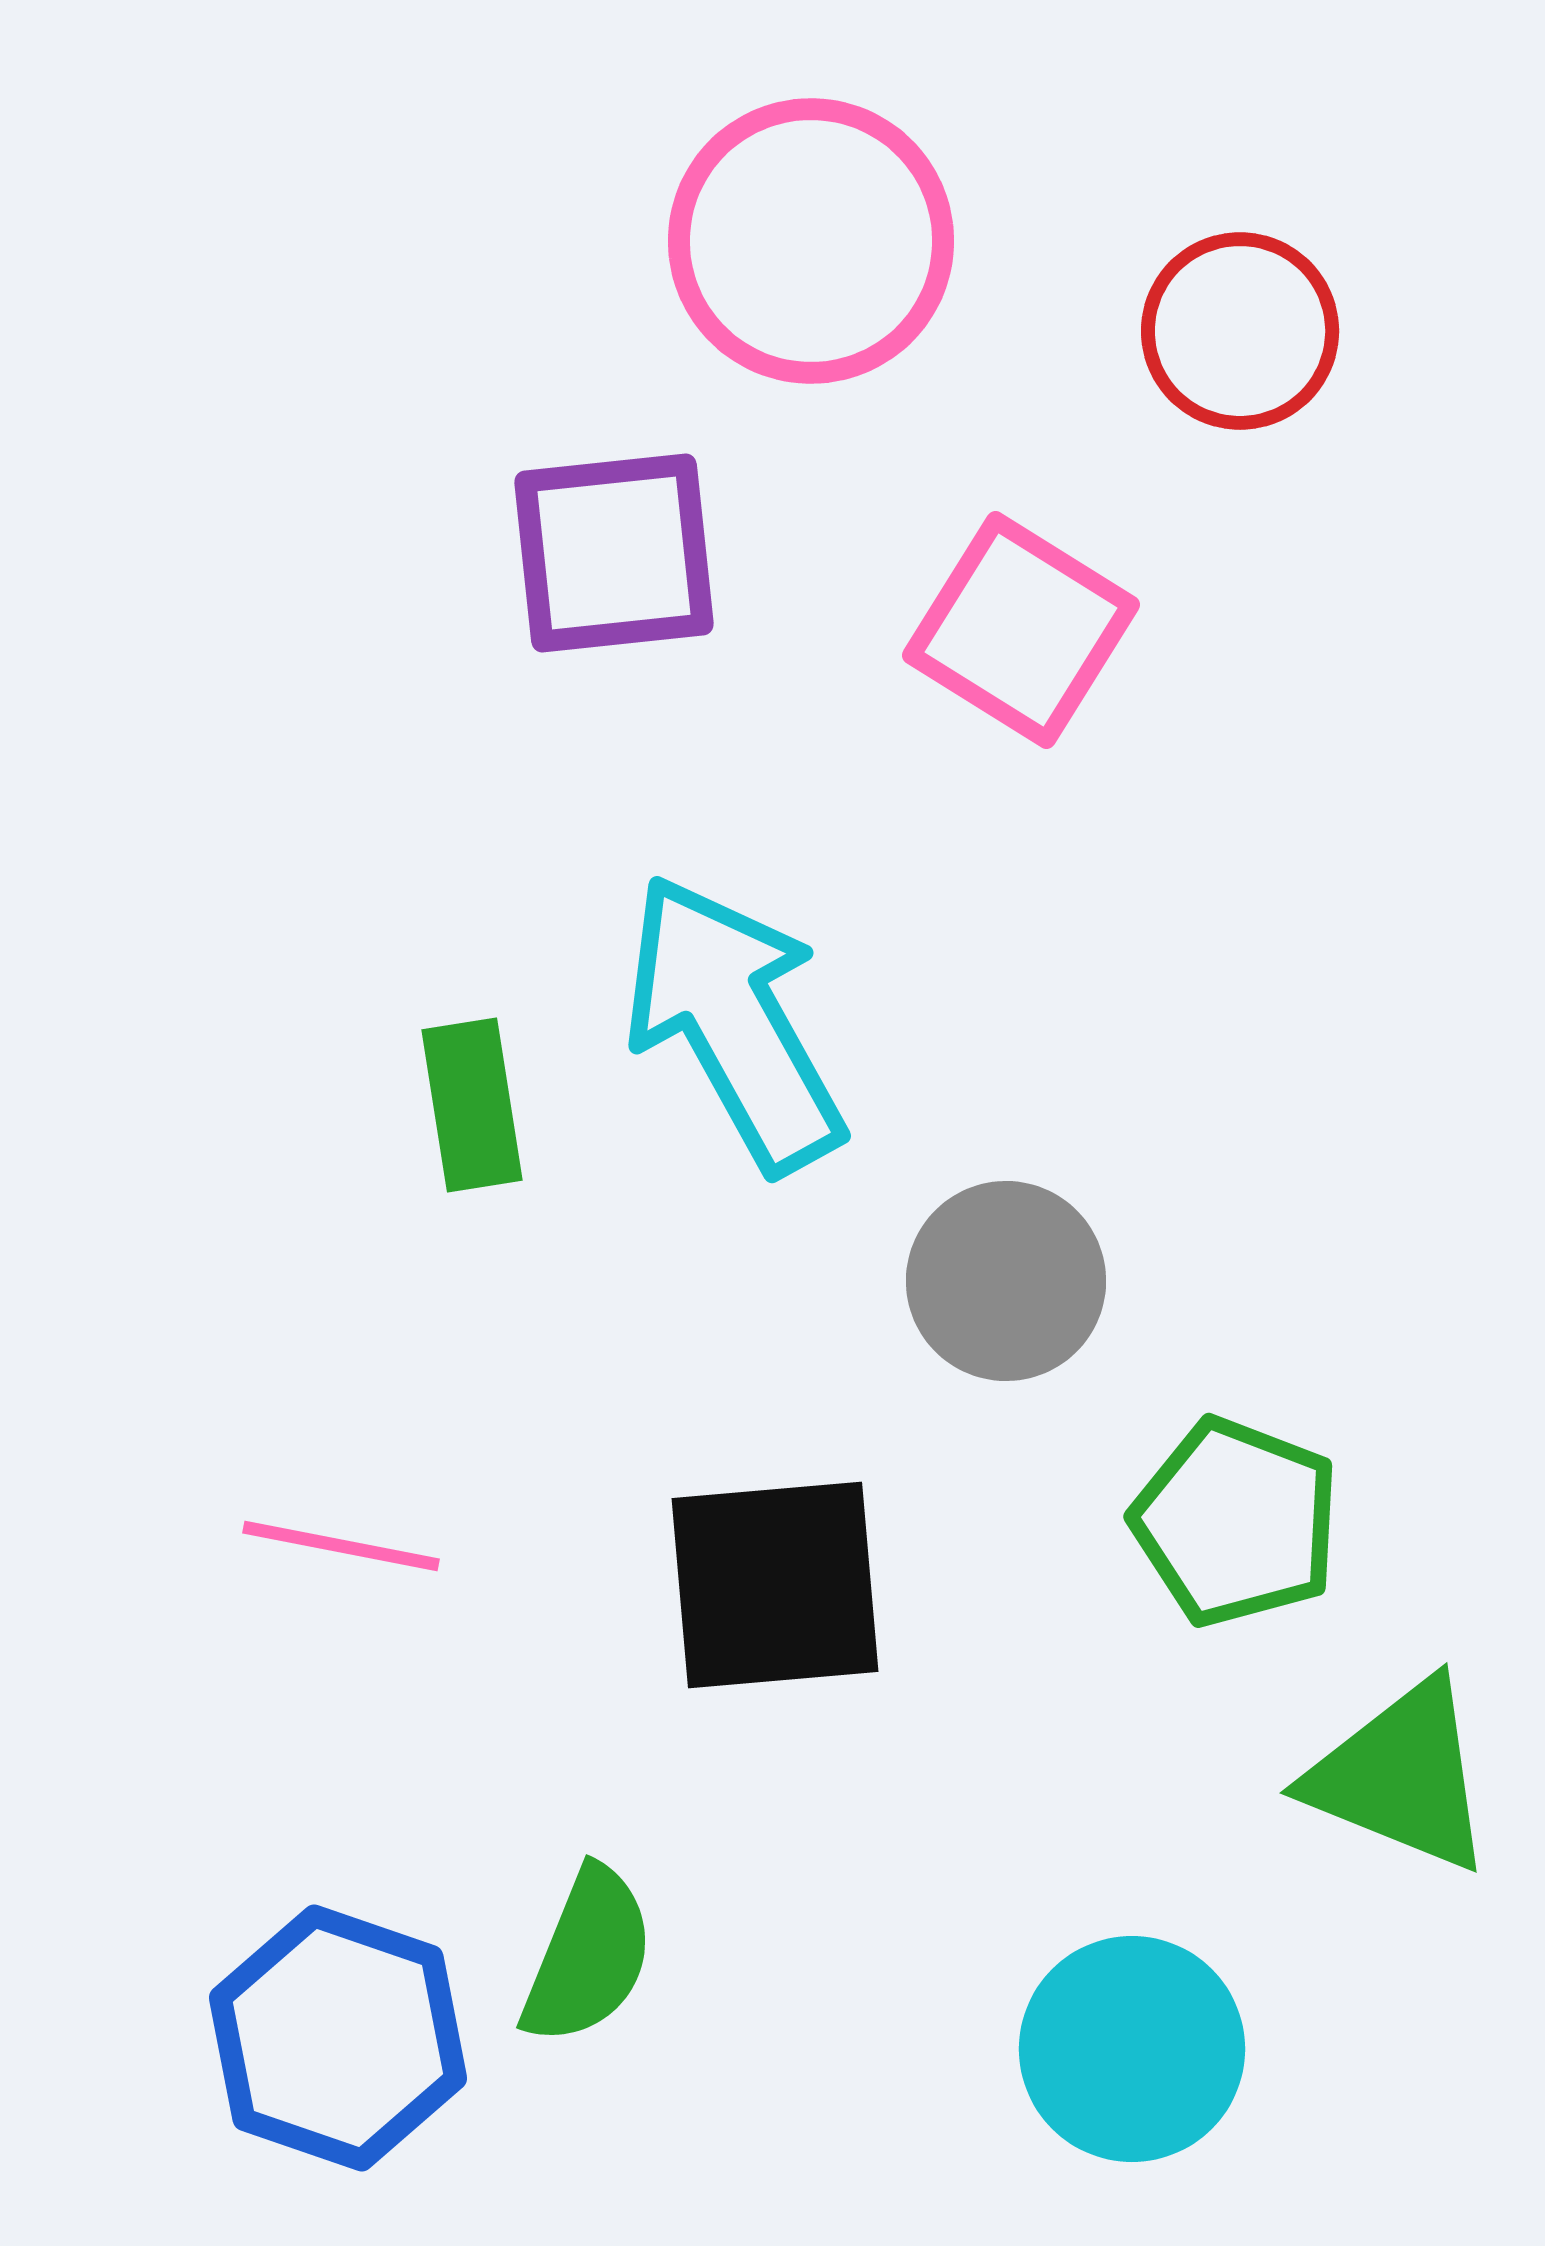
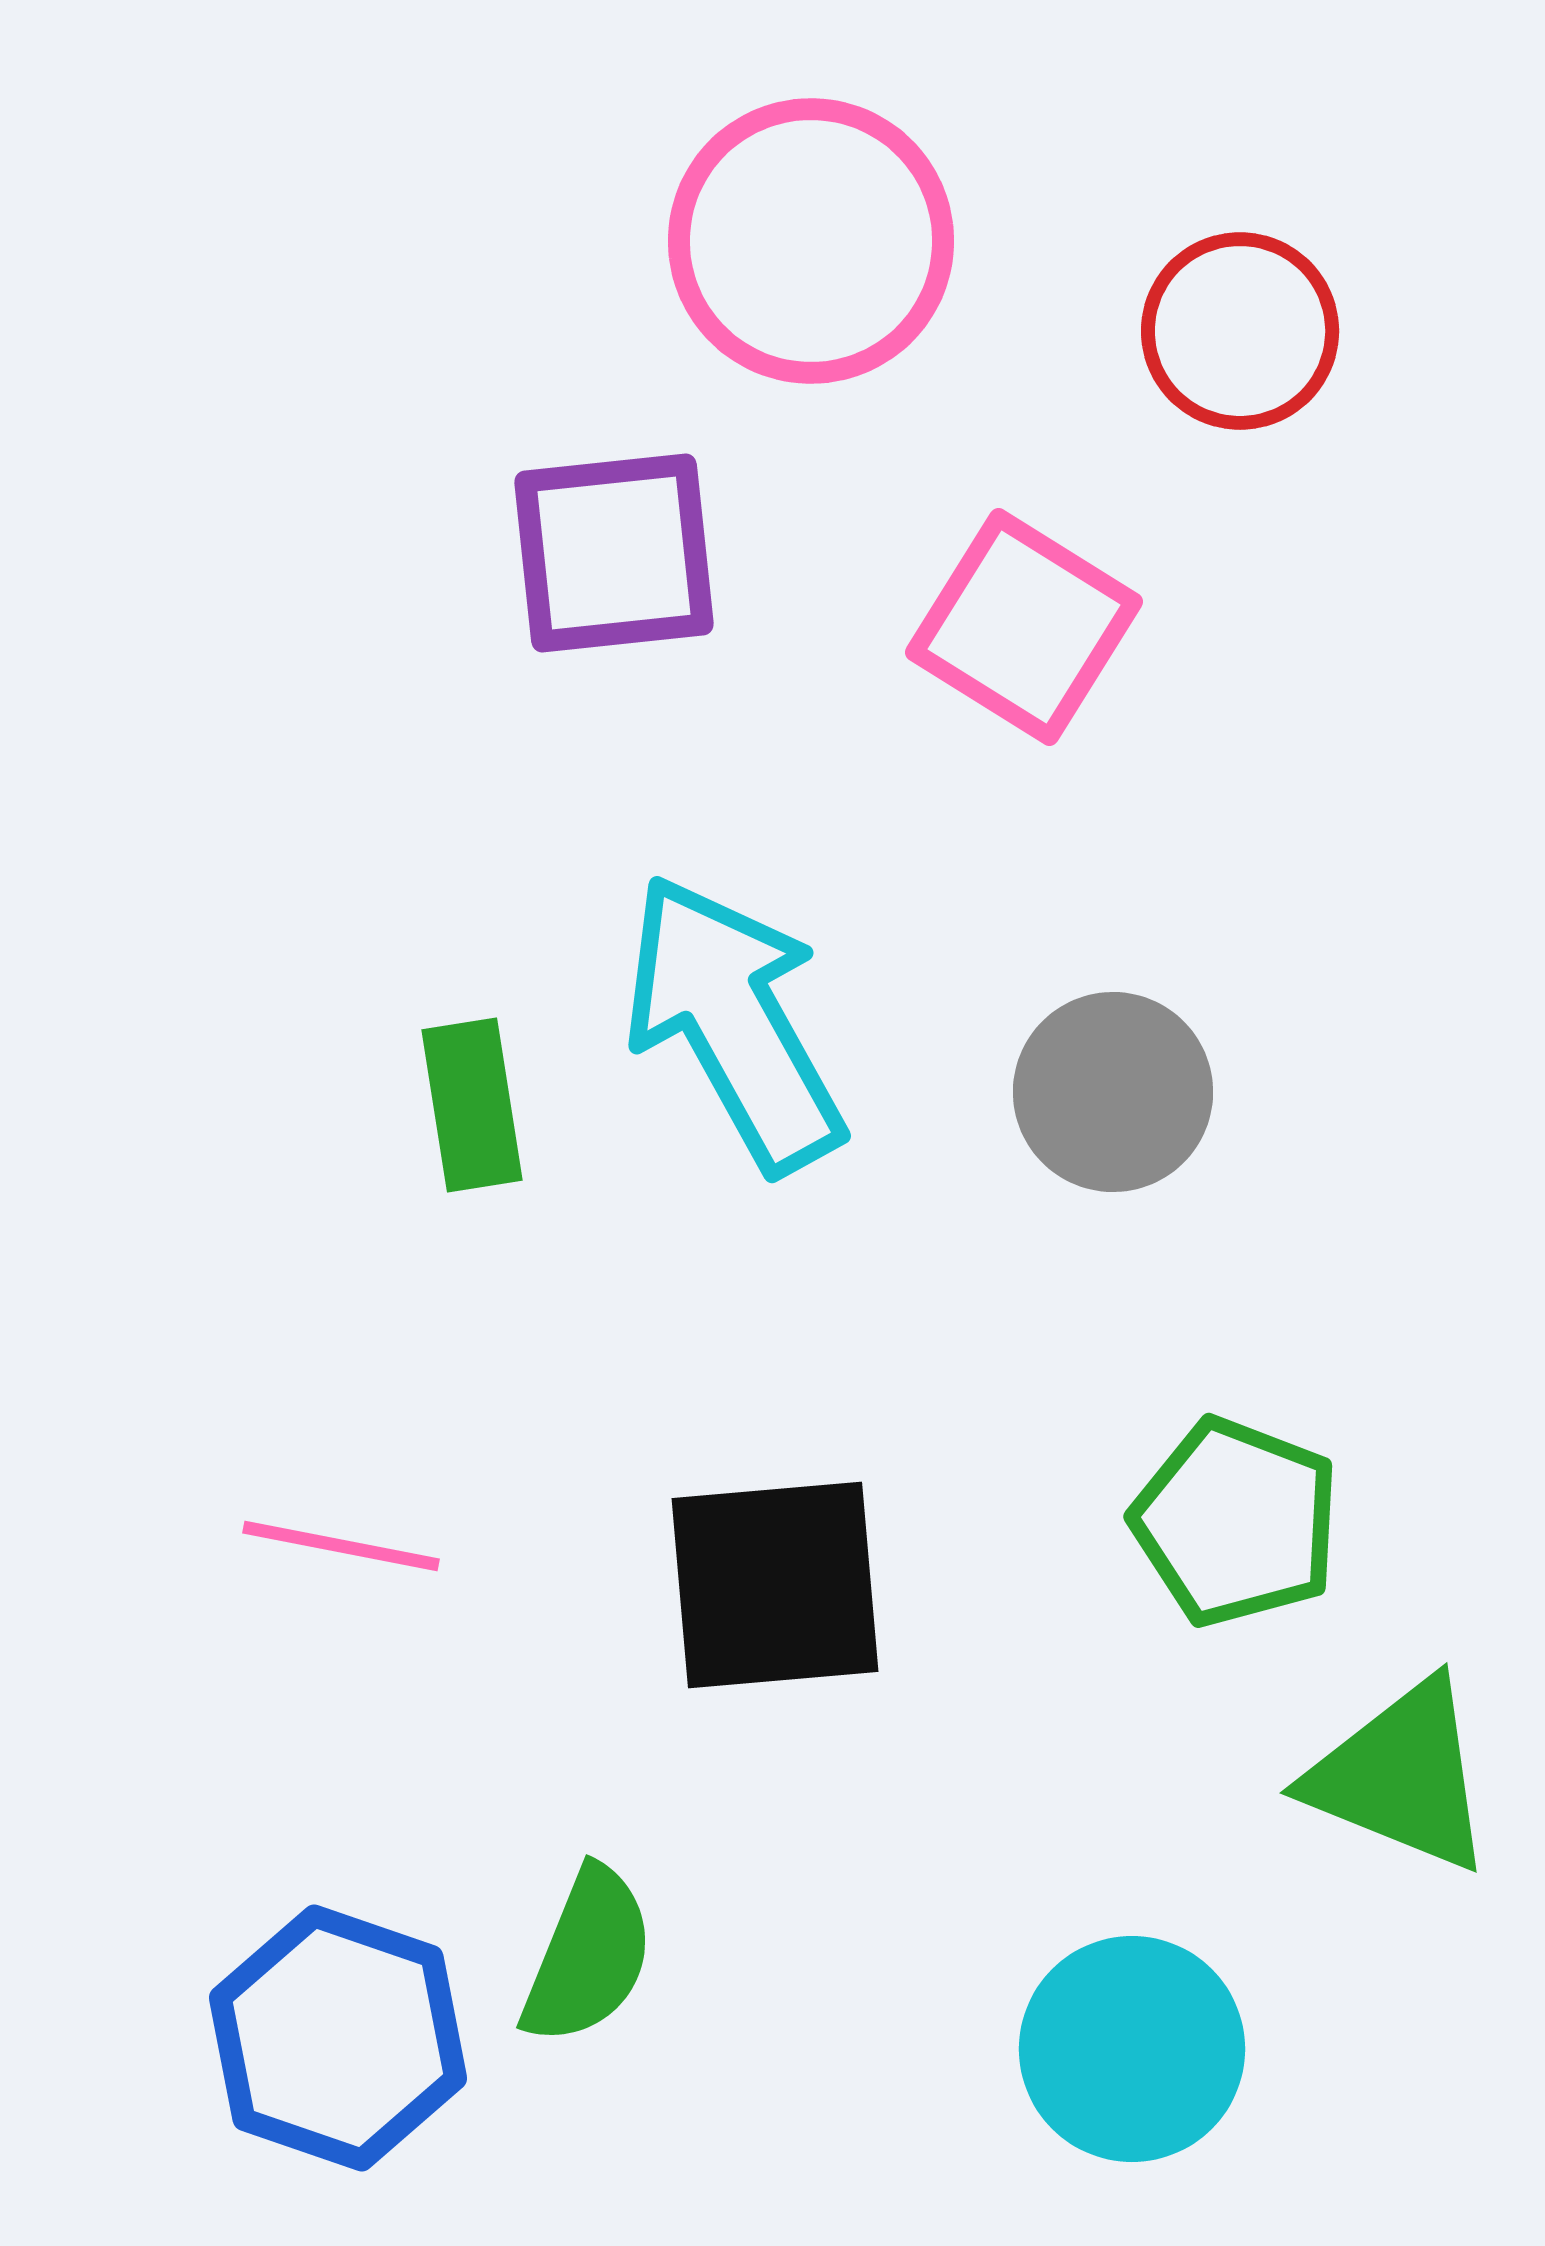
pink square: moved 3 px right, 3 px up
gray circle: moved 107 px right, 189 px up
